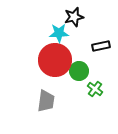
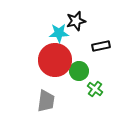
black star: moved 2 px right, 4 px down
